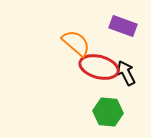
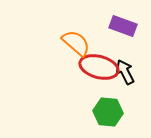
black arrow: moved 1 px left, 1 px up
